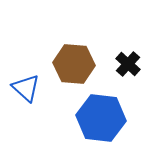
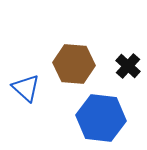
black cross: moved 2 px down
